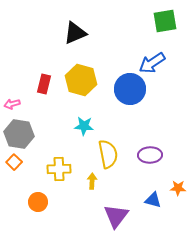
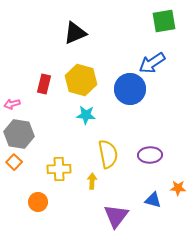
green square: moved 1 px left
cyan star: moved 2 px right, 11 px up
